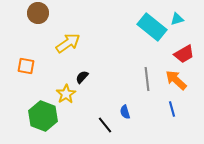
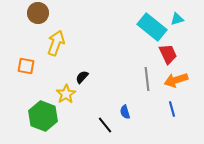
yellow arrow: moved 12 px left; rotated 35 degrees counterclockwise
red trapezoid: moved 16 px left; rotated 85 degrees counterclockwise
orange arrow: rotated 60 degrees counterclockwise
